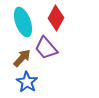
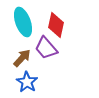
red diamond: moved 7 px down; rotated 15 degrees counterclockwise
